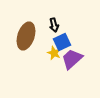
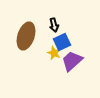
purple trapezoid: moved 2 px down
